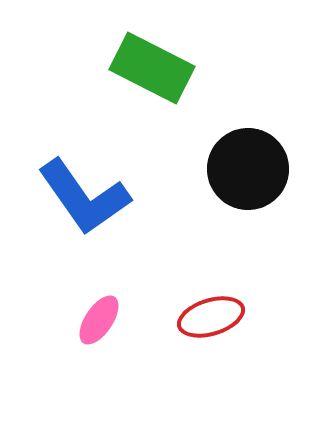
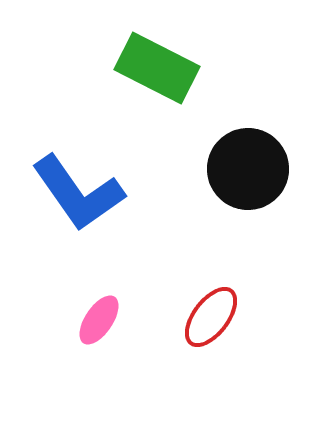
green rectangle: moved 5 px right
blue L-shape: moved 6 px left, 4 px up
red ellipse: rotated 36 degrees counterclockwise
